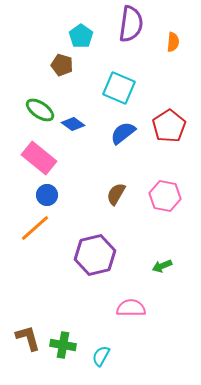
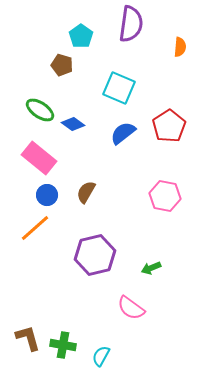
orange semicircle: moved 7 px right, 5 px down
brown semicircle: moved 30 px left, 2 px up
green arrow: moved 11 px left, 2 px down
pink semicircle: rotated 144 degrees counterclockwise
